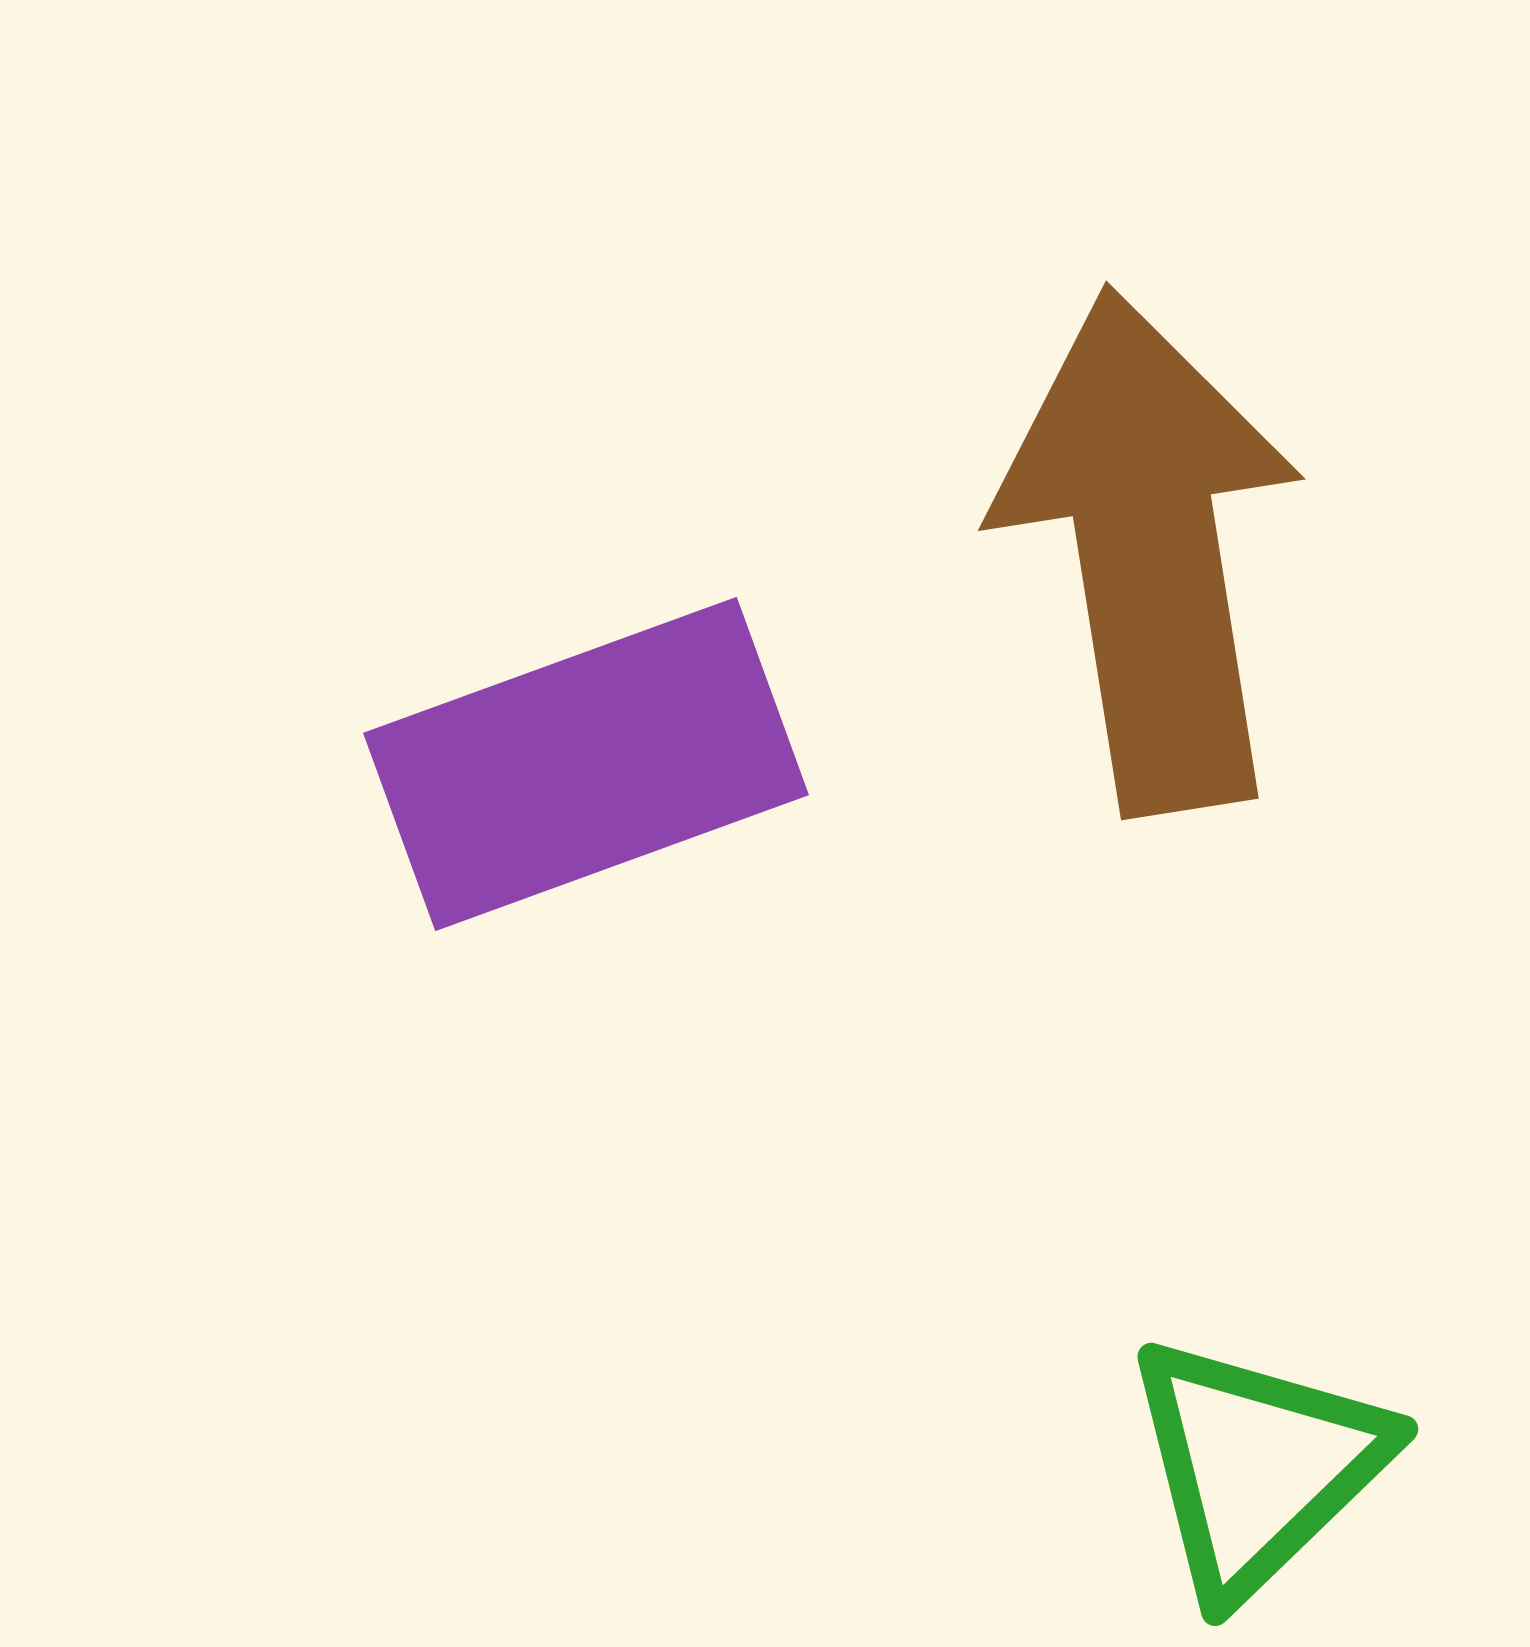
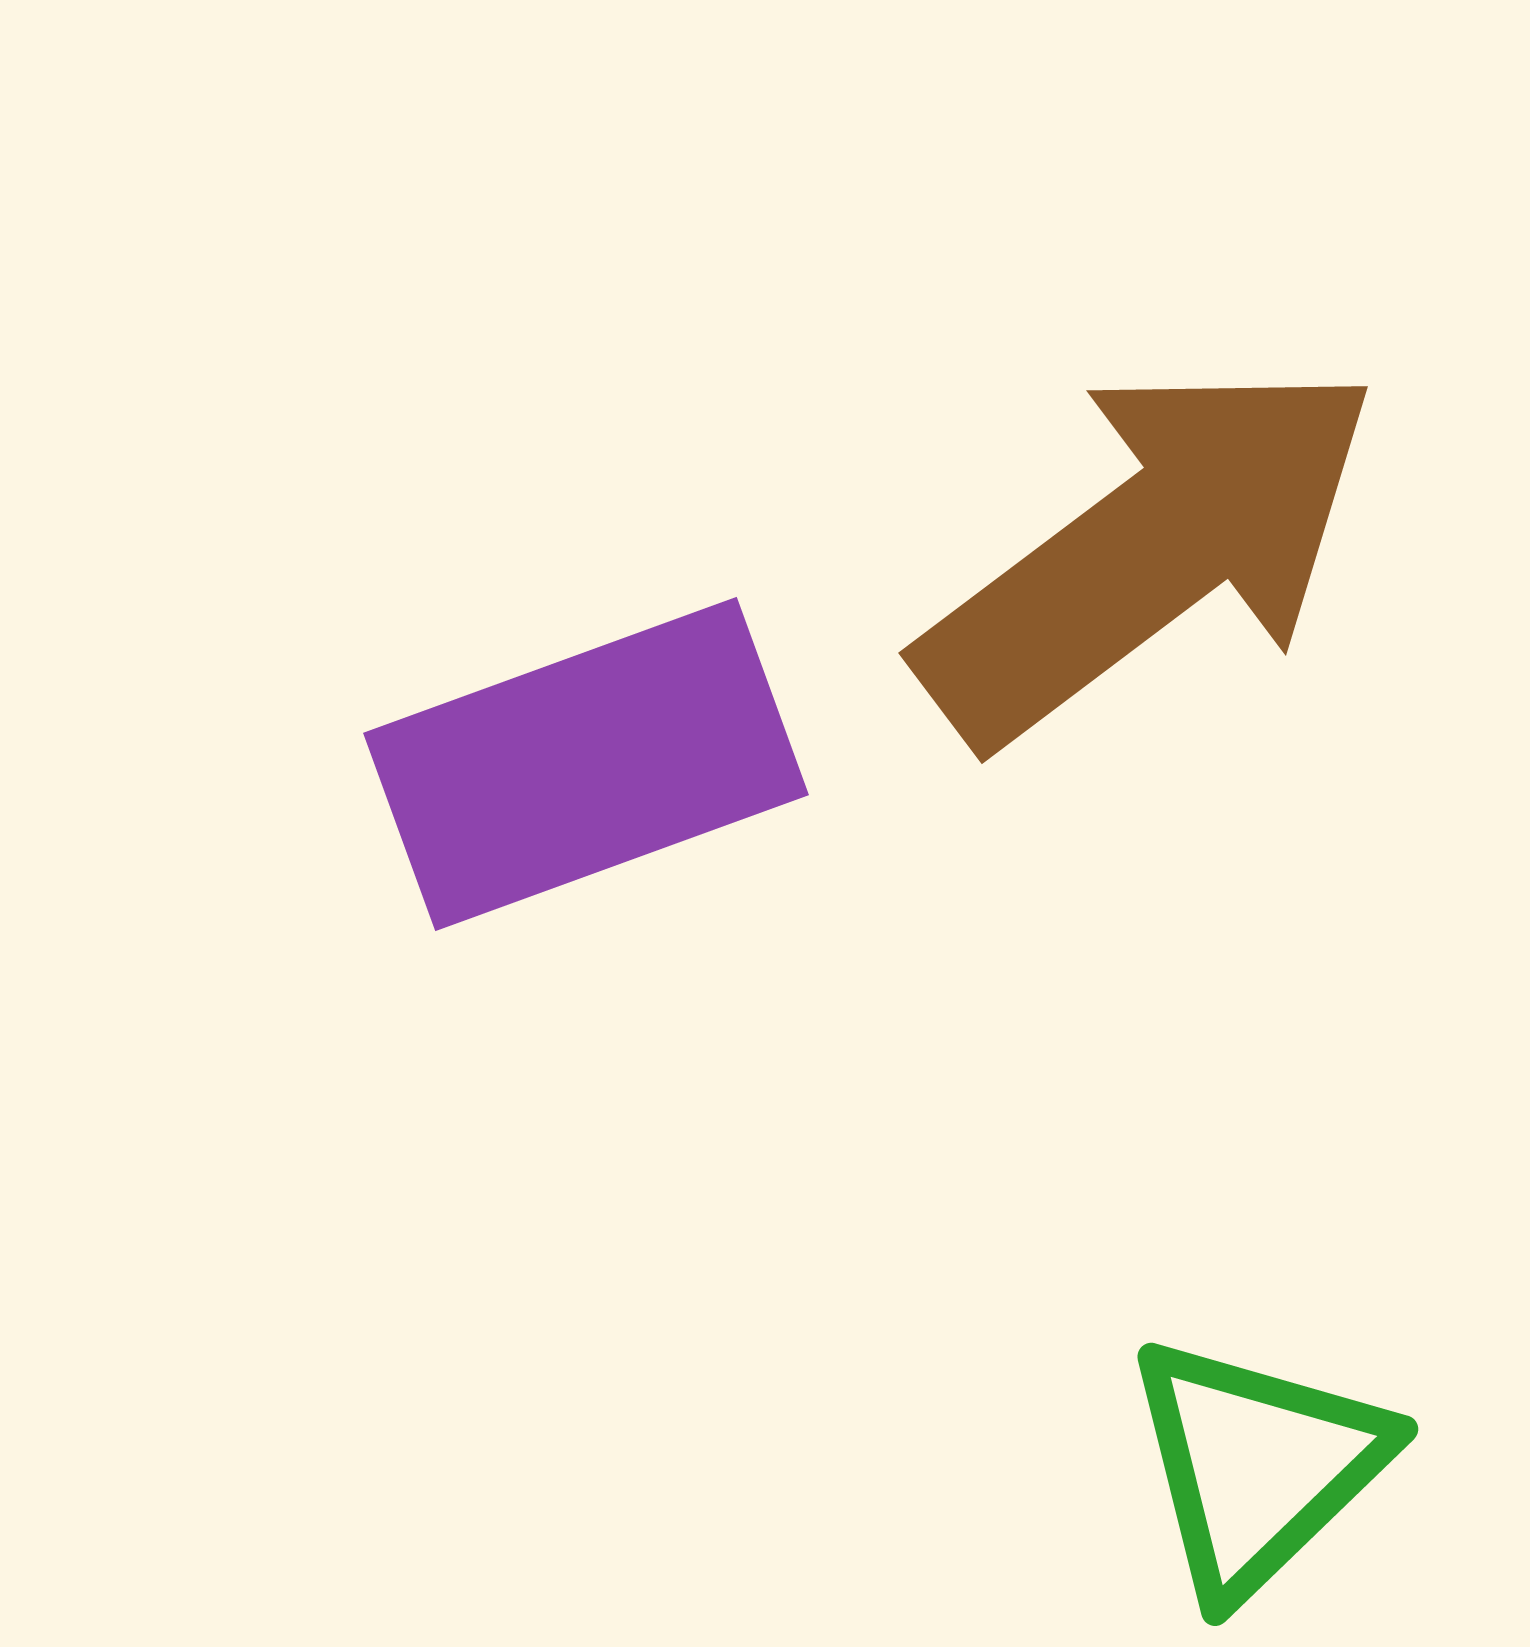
brown arrow: rotated 62 degrees clockwise
